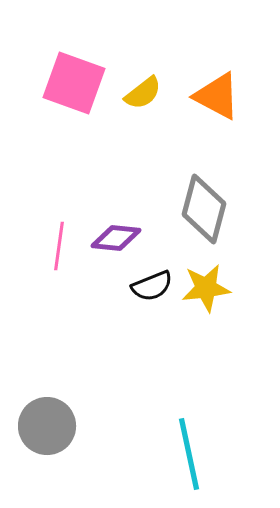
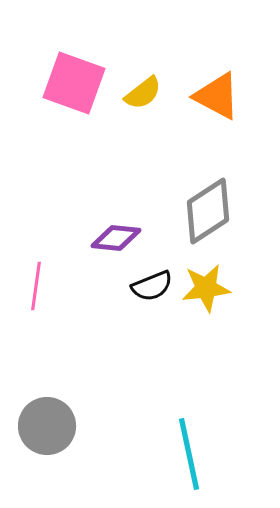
gray diamond: moved 4 px right, 2 px down; rotated 42 degrees clockwise
pink line: moved 23 px left, 40 px down
